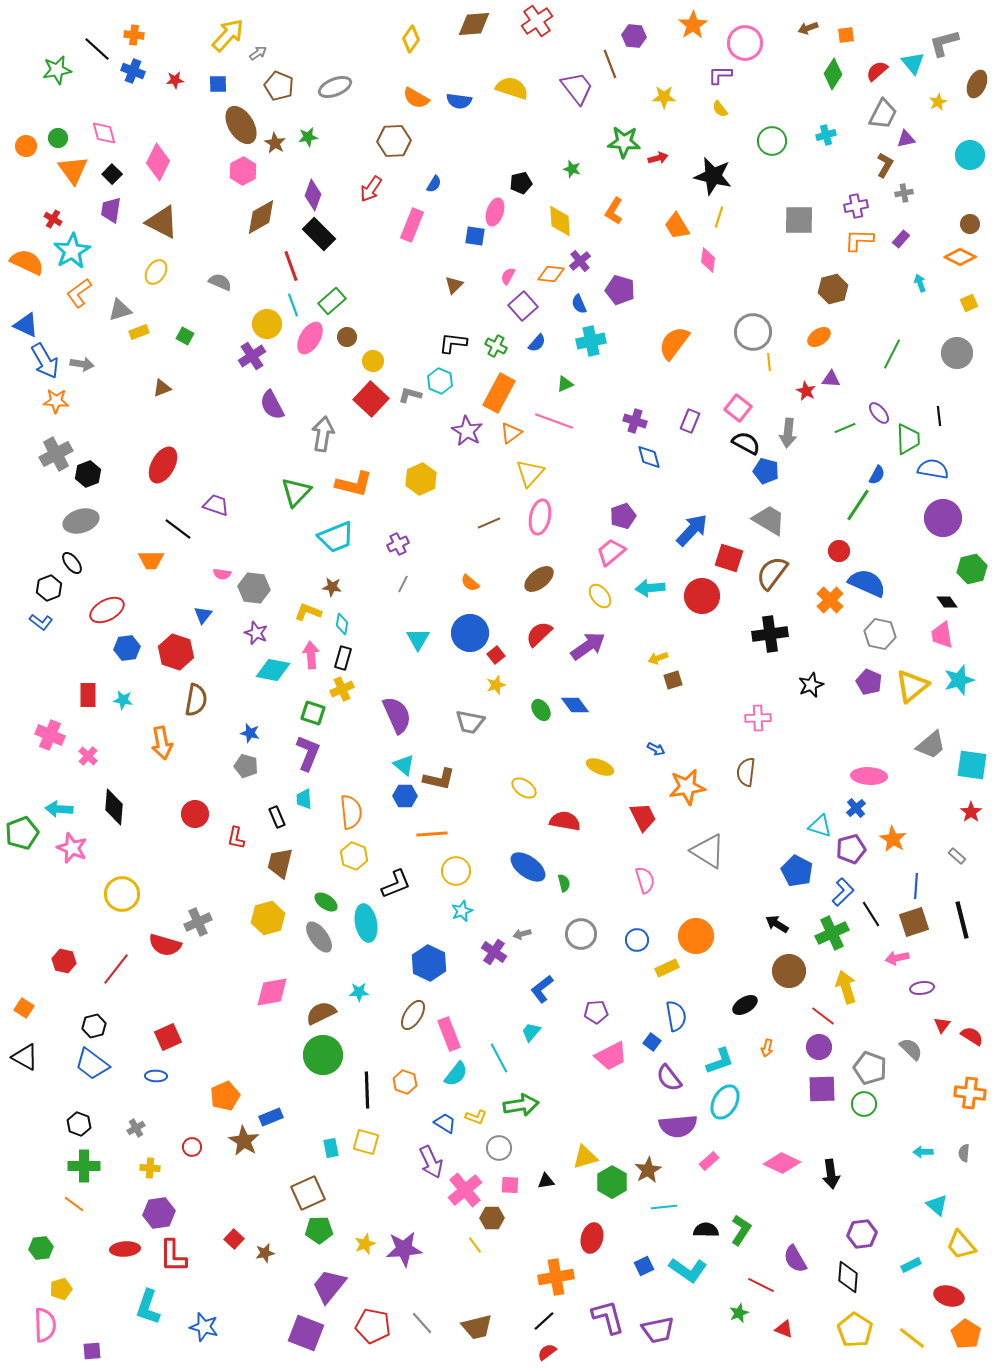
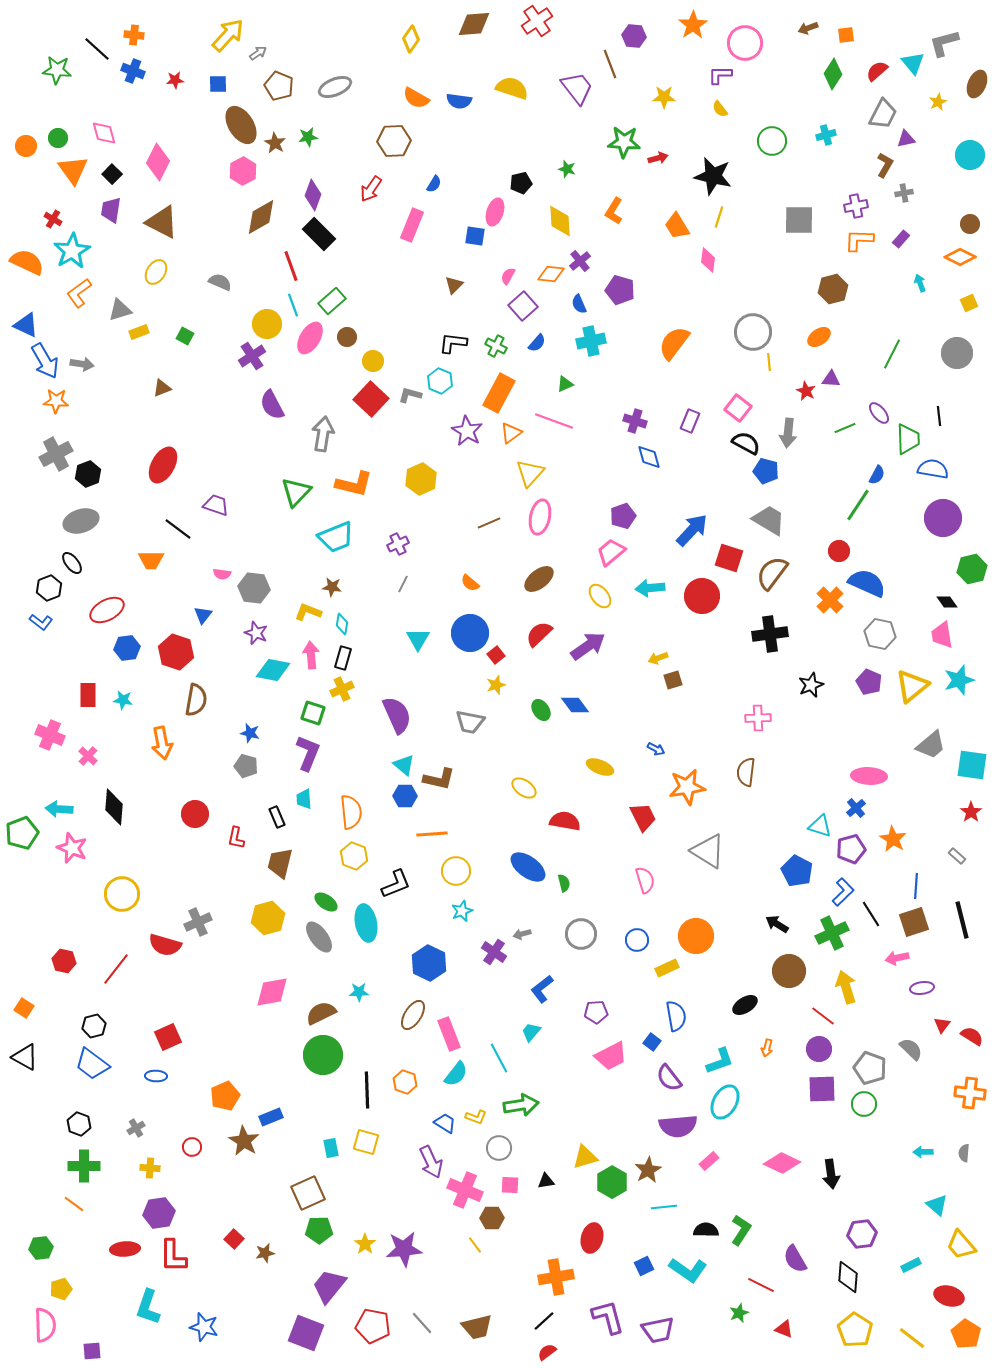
green star at (57, 70): rotated 16 degrees clockwise
green star at (572, 169): moved 5 px left
purple circle at (819, 1047): moved 2 px down
pink cross at (465, 1190): rotated 28 degrees counterclockwise
yellow star at (365, 1244): rotated 15 degrees counterclockwise
